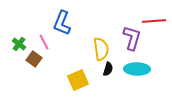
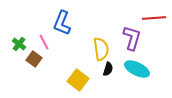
red line: moved 3 px up
cyan ellipse: rotated 25 degrees clockwise
yellow square: rotated 30 degrees counterclockwise
